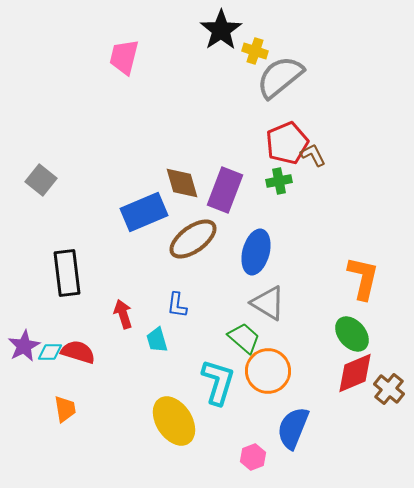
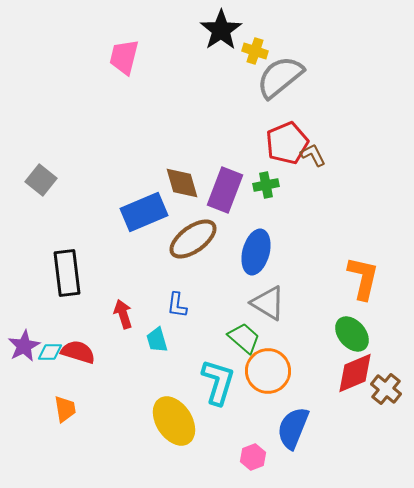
green cross: moved 13 px left, 4 px down
brown cross: moved 3 px left
